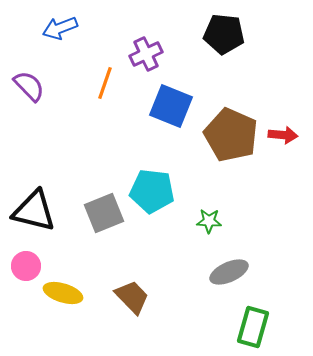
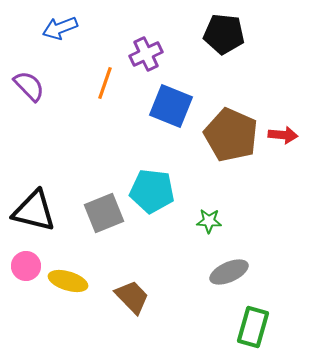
yellow ellipse: moved 5 px right, 12 px up
